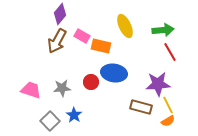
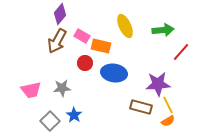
red line: moved 11 px right; rotated 72 degrees clockwise
red circle: moved 6 px left, 19 px up
pink trapezoid: rotated 150 degrees clockwise
